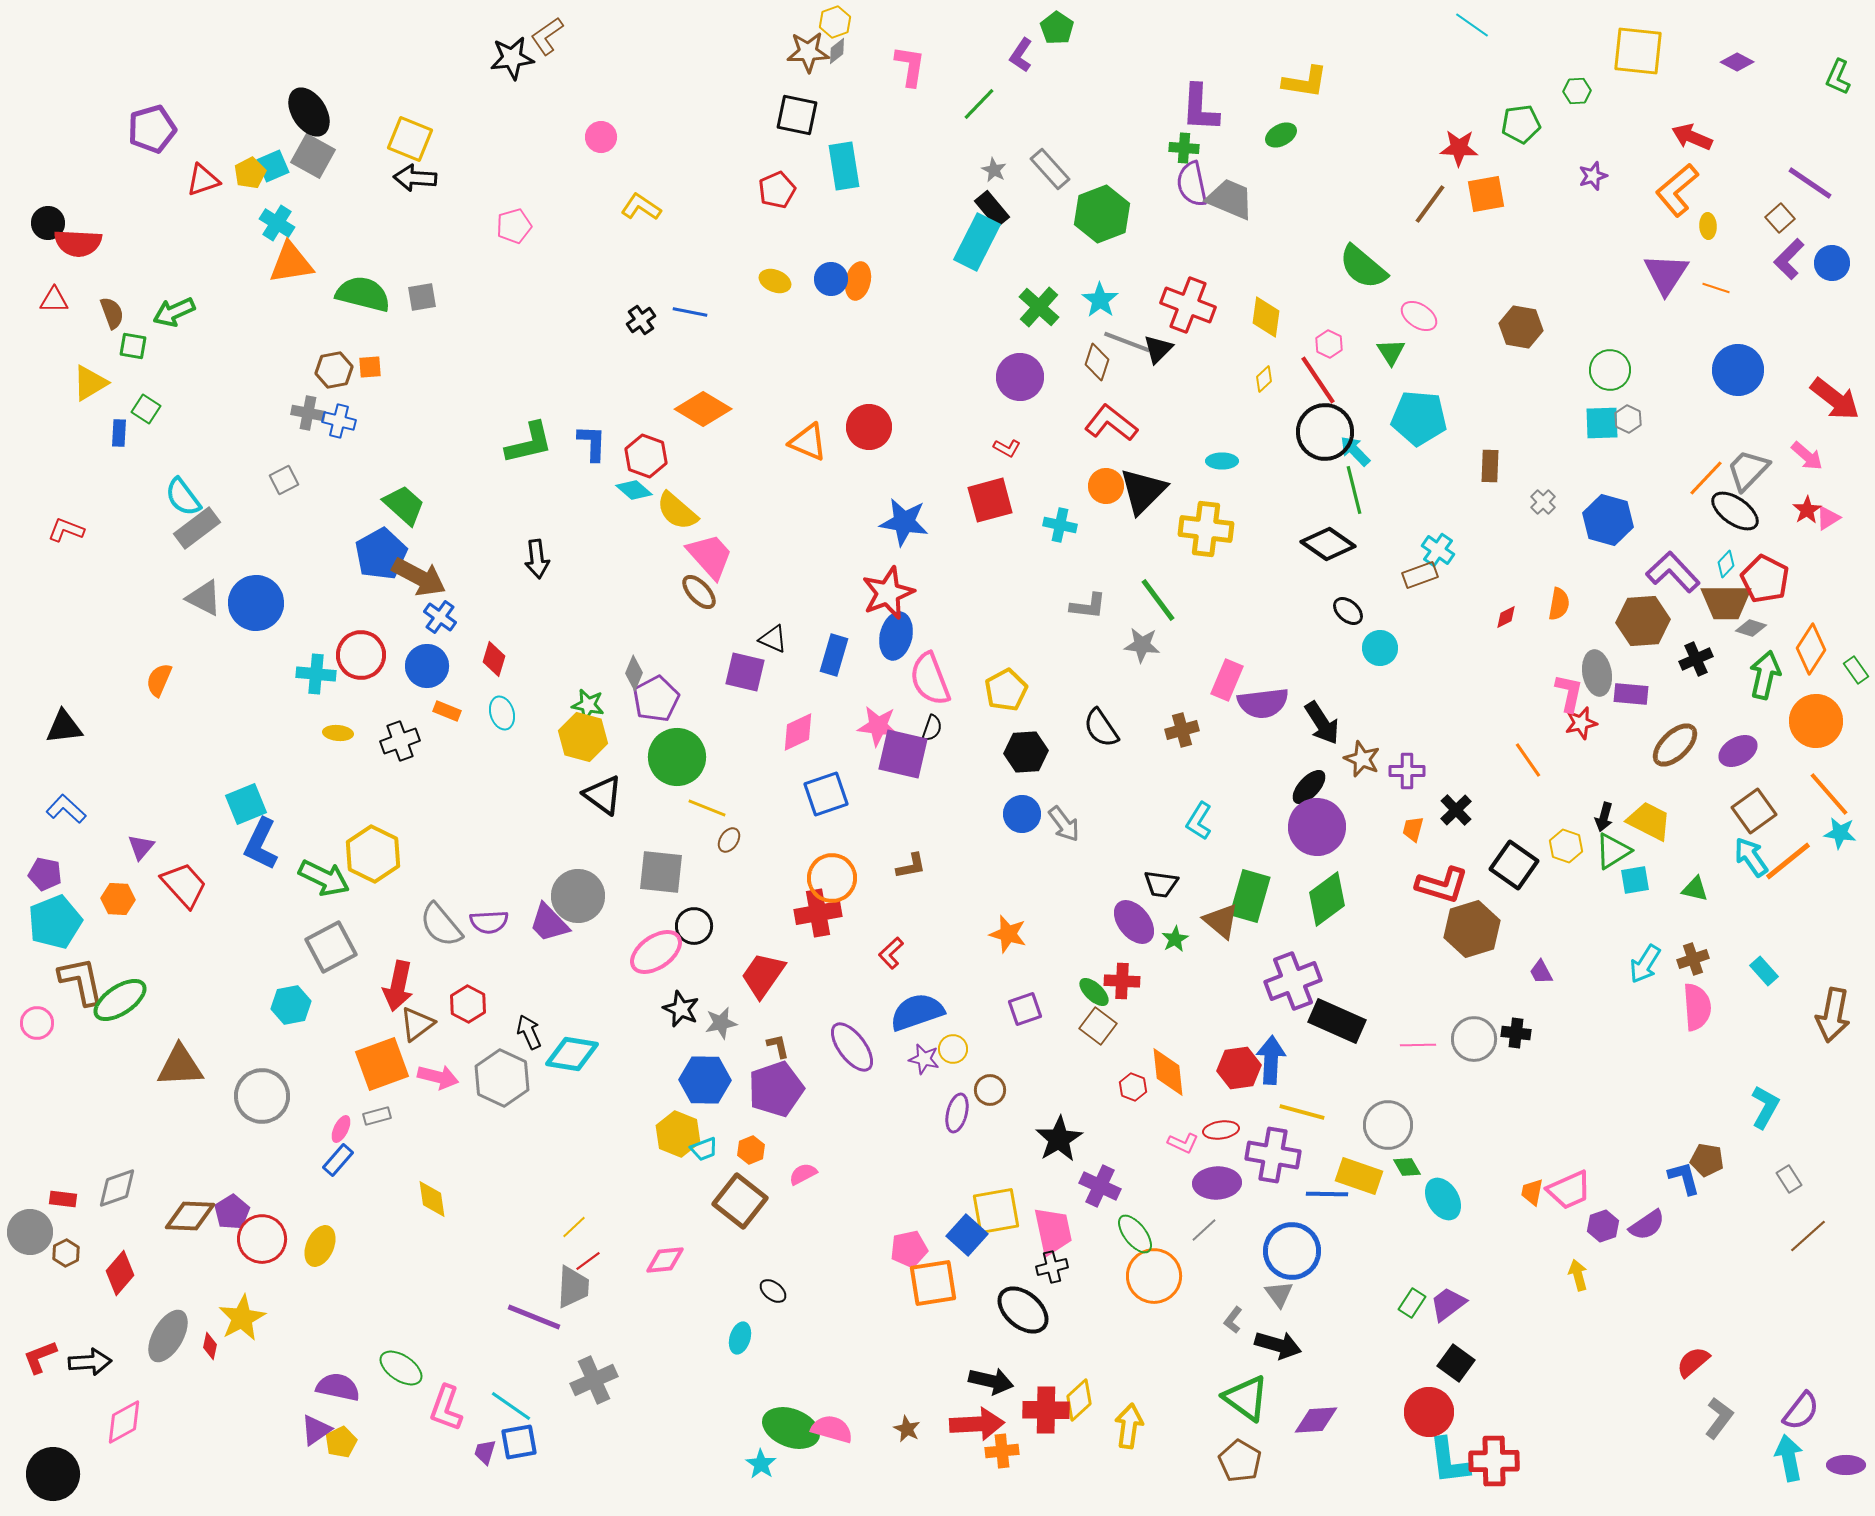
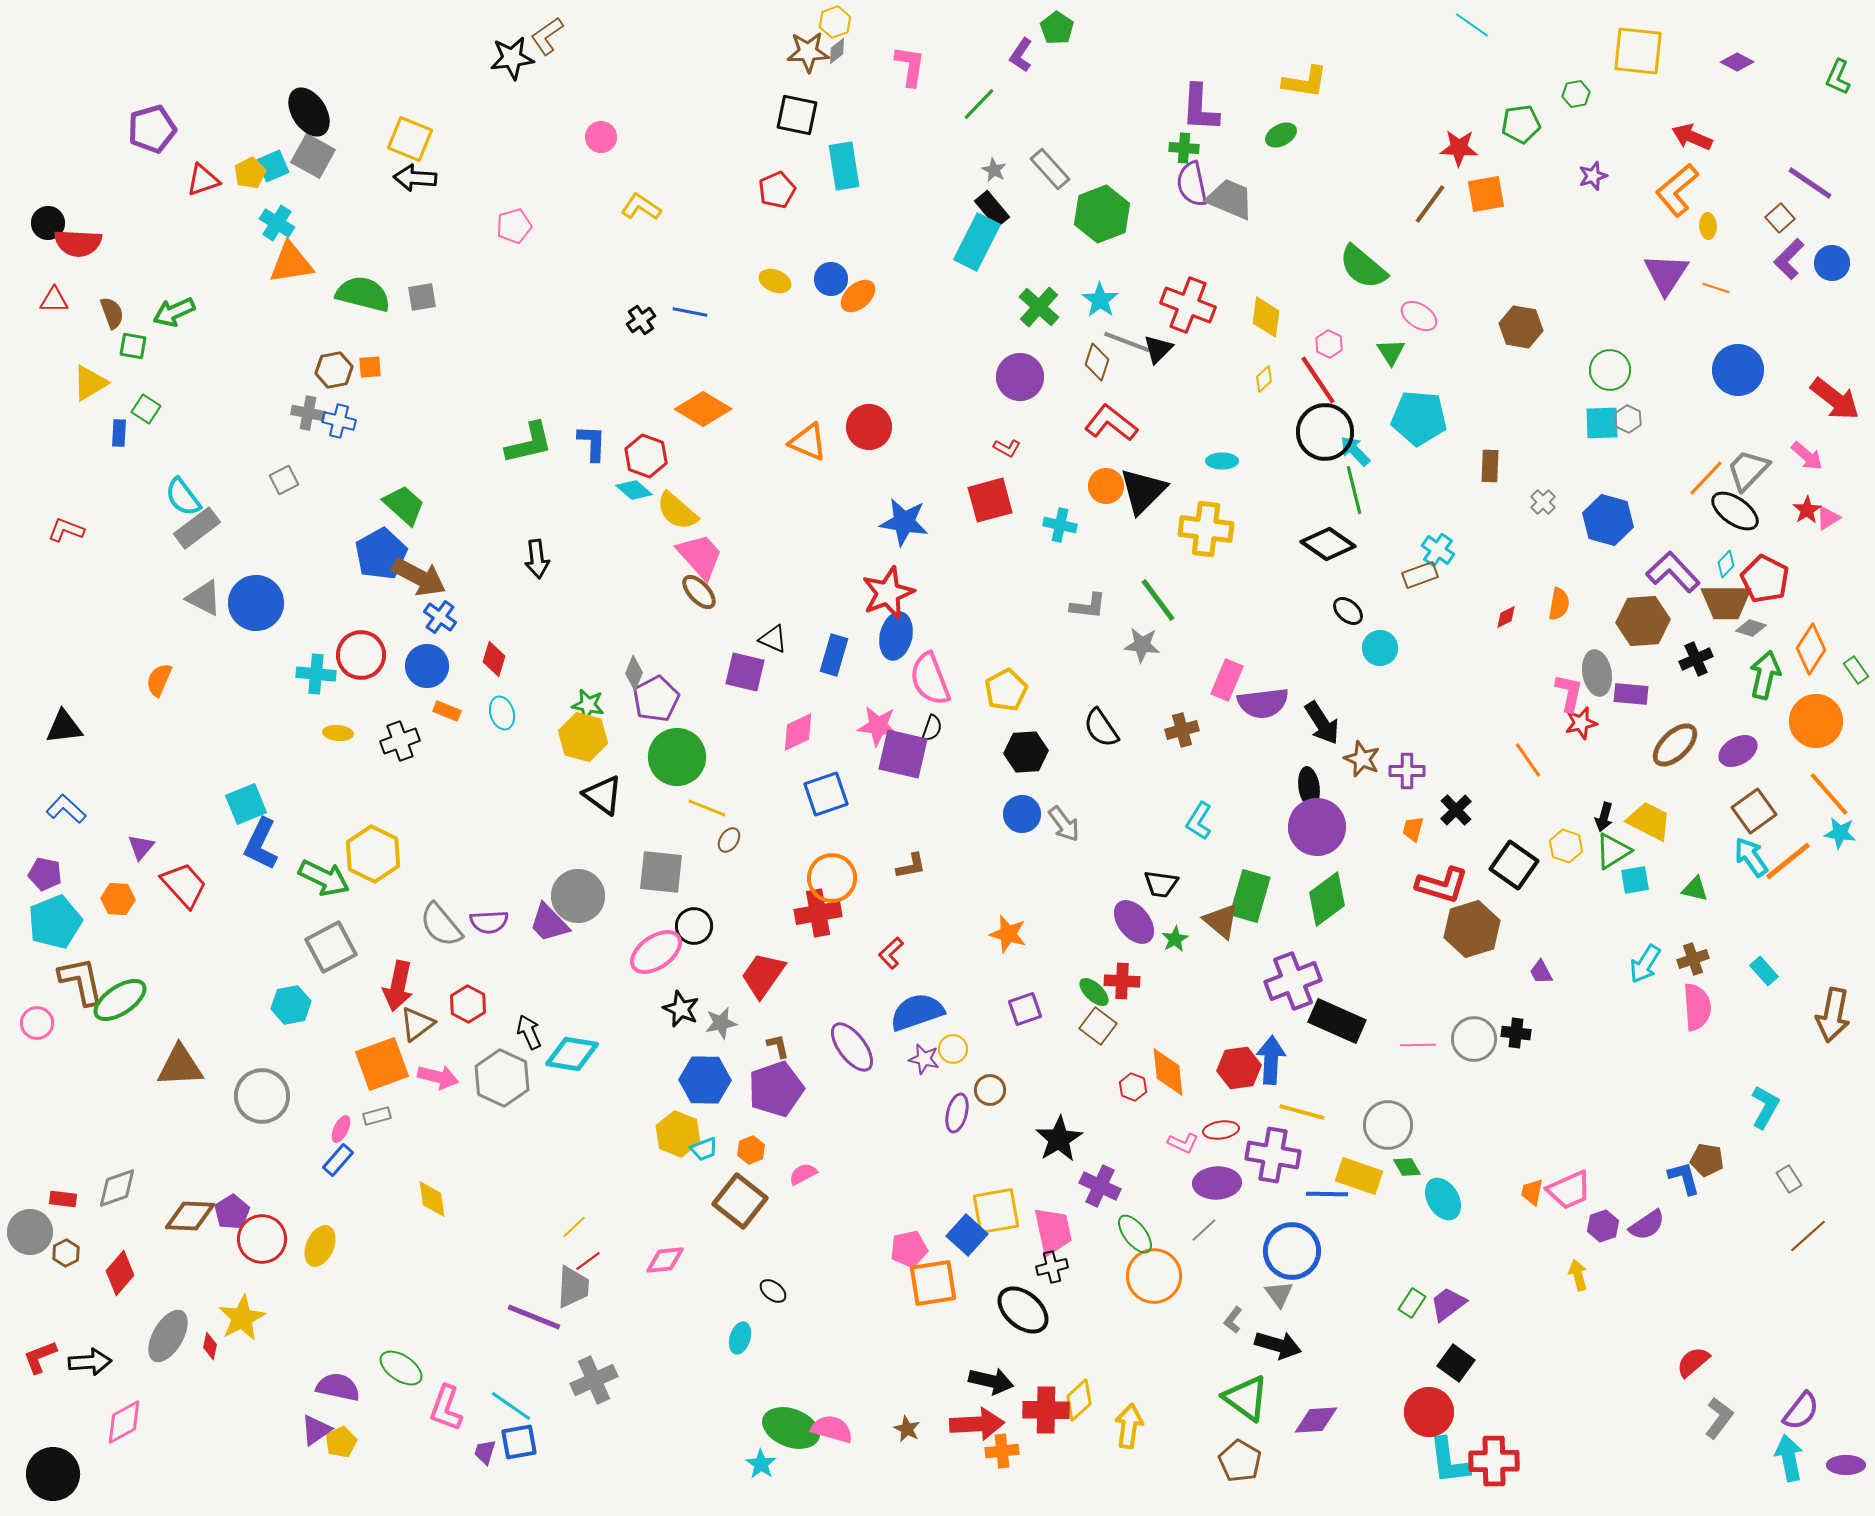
green hexagon at (1577, 91): moved 1 px left, 3 px down; rotated 8 degrees counterclockwise
orange ellipse at (858, 281): moved 15 px down; rotated 36 degrees clockwise
pink trapezoid at (710, 556): moved 10 px left
black ellipse at (1309, 787): rotated 51 degrees counterclockwise
